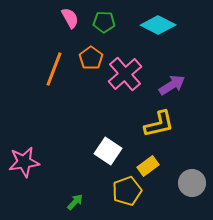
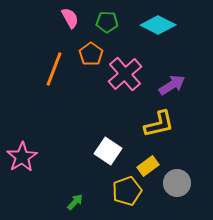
green pentagon: moved 3 px right
orange pentagon: moved 4 px up
pink star: moved 2 px left, 5 px up; rotated 24 degrees counterclockwise
gray circle: moved 15 px left
